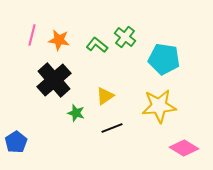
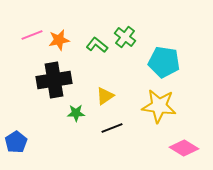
pink line: rotated 55 degrees clockwise
orange star: rotated 20 degrees counterclockwise
cyan pentagon: moved 3 px down
black cross: rotated 32 degrees clockwise
yellow star: rotated 12 degrees clockwise
green star: rotated 18 degrees counterclockwise
